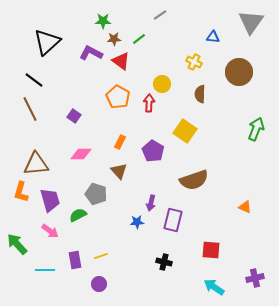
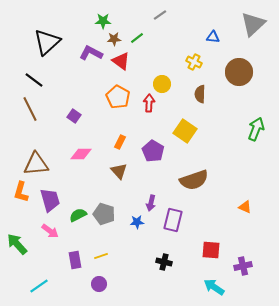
gray triangle at (251, 22): moved 2 px right, 2 px down; rotated 12 degrees clockwise
green line at (139, 39): moved 2 px left, 1 px up
gray pentagon at (96, 194): moved 8 px right, 20 px down
cyan line at (45, 270): moved 6 px left, 16 px down; rotated 36 degrees counterclockwise
purple cross at (255, 278): moved 12 px left, 12 px up
